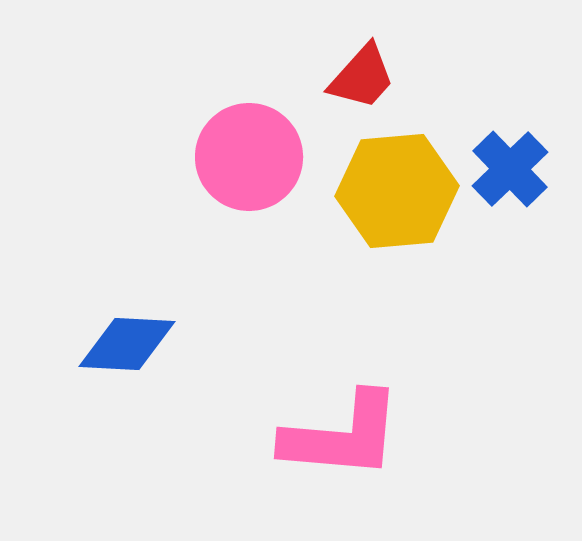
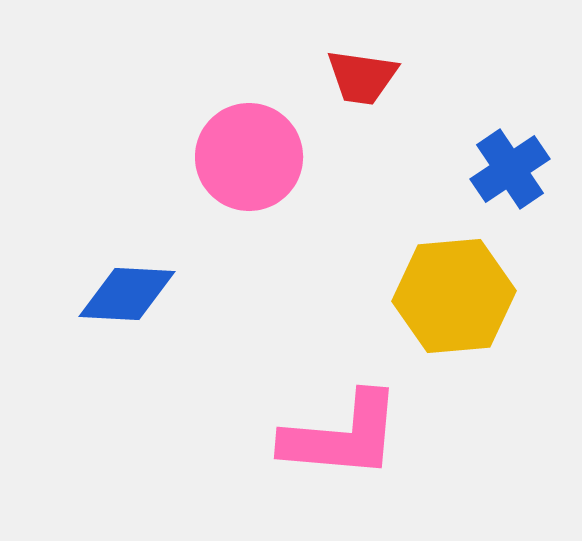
red trapezoid: rotated 56 degrees clockwise
blue cross: rotated 10 degrees clockwise
yellow hexagon: moved 57 px right, 105 px down
blue diamond: moved 50 px up
